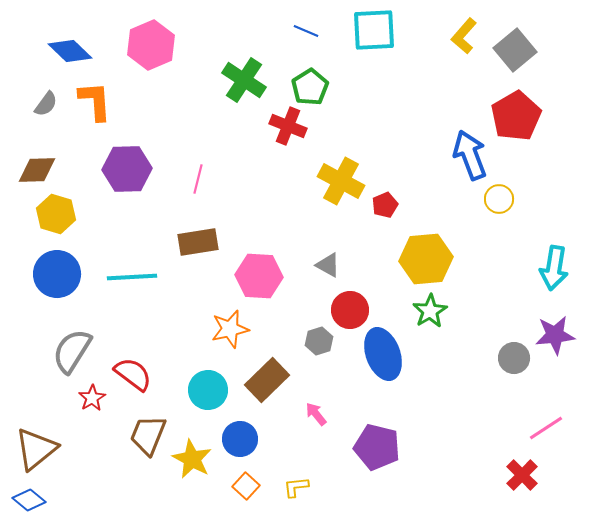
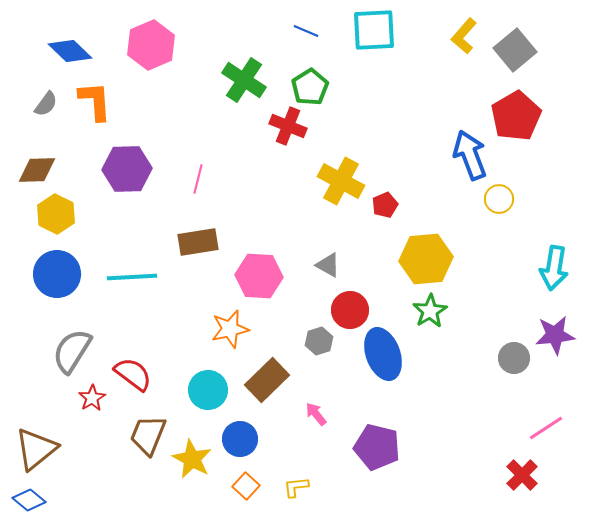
yellow hexagon at (56, 214): rotated 9 degrees clockwise
